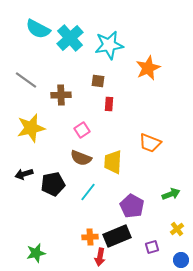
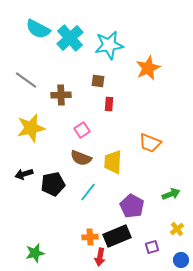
green star: moved 1 px left
